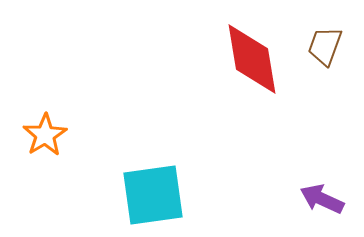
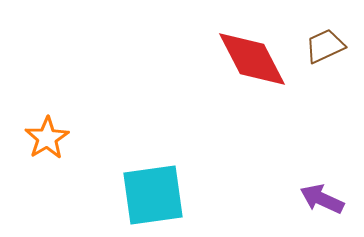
brown trapezoid: rotated 45 degrees clockwise
red diamond: rotated 18 degrees counterclockwise
orange star: moved 2 px right, 3 px down
